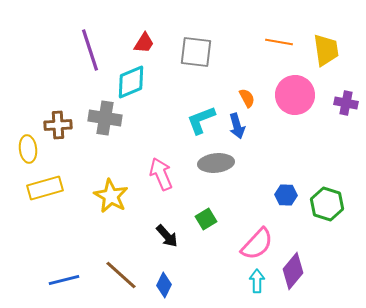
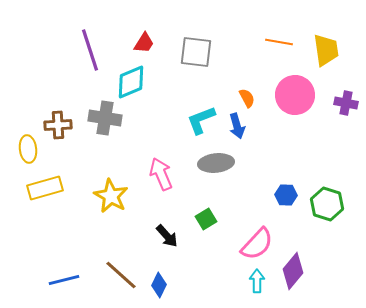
blue diamond: moved 5 px left
